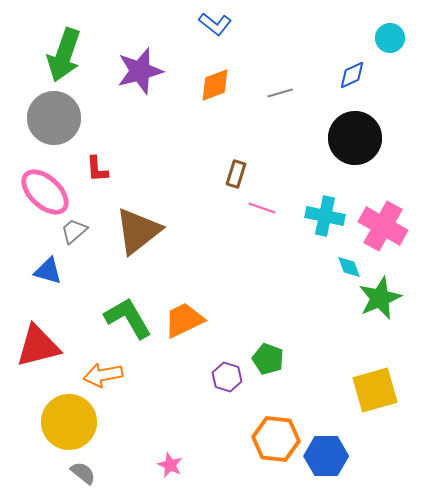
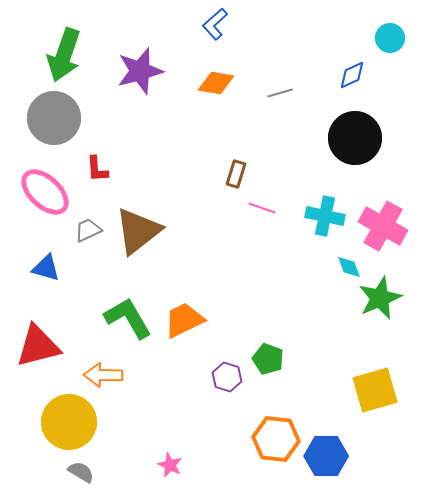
blue L-shape: rotated 100 degrees clockwise
orange diamond: moved 1 px right, 2 px up; rotated 30 degrees clockwise
gray trapezoid: moved 14 px right, 1 px up; rotated 16 degrees clockwise
blue triangle: moved 2 px left, 3 px up
orange arrow: rotated 12 degrees clockwise
gray semicircle: moved 2 px left, 1 px up; rotated 8 degrees counterclockwise
